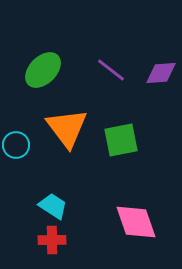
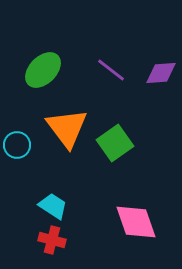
green square: moved 6 px left, 3 px down; rotated 24 degrees counterclockwise
cyan circle: moved 1 px right
red cross: rotated 16 degrees clockwise
